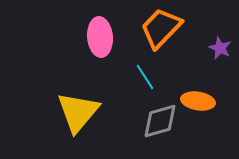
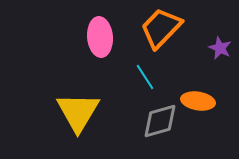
yellow triangle: rotated 9 degrees counterclockwise
